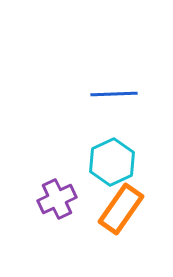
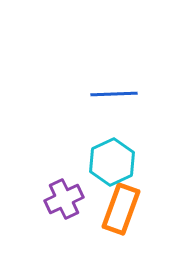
purple cross: moved 7 px right
orange rectangle: rotated 15 degrees counterclockwise
